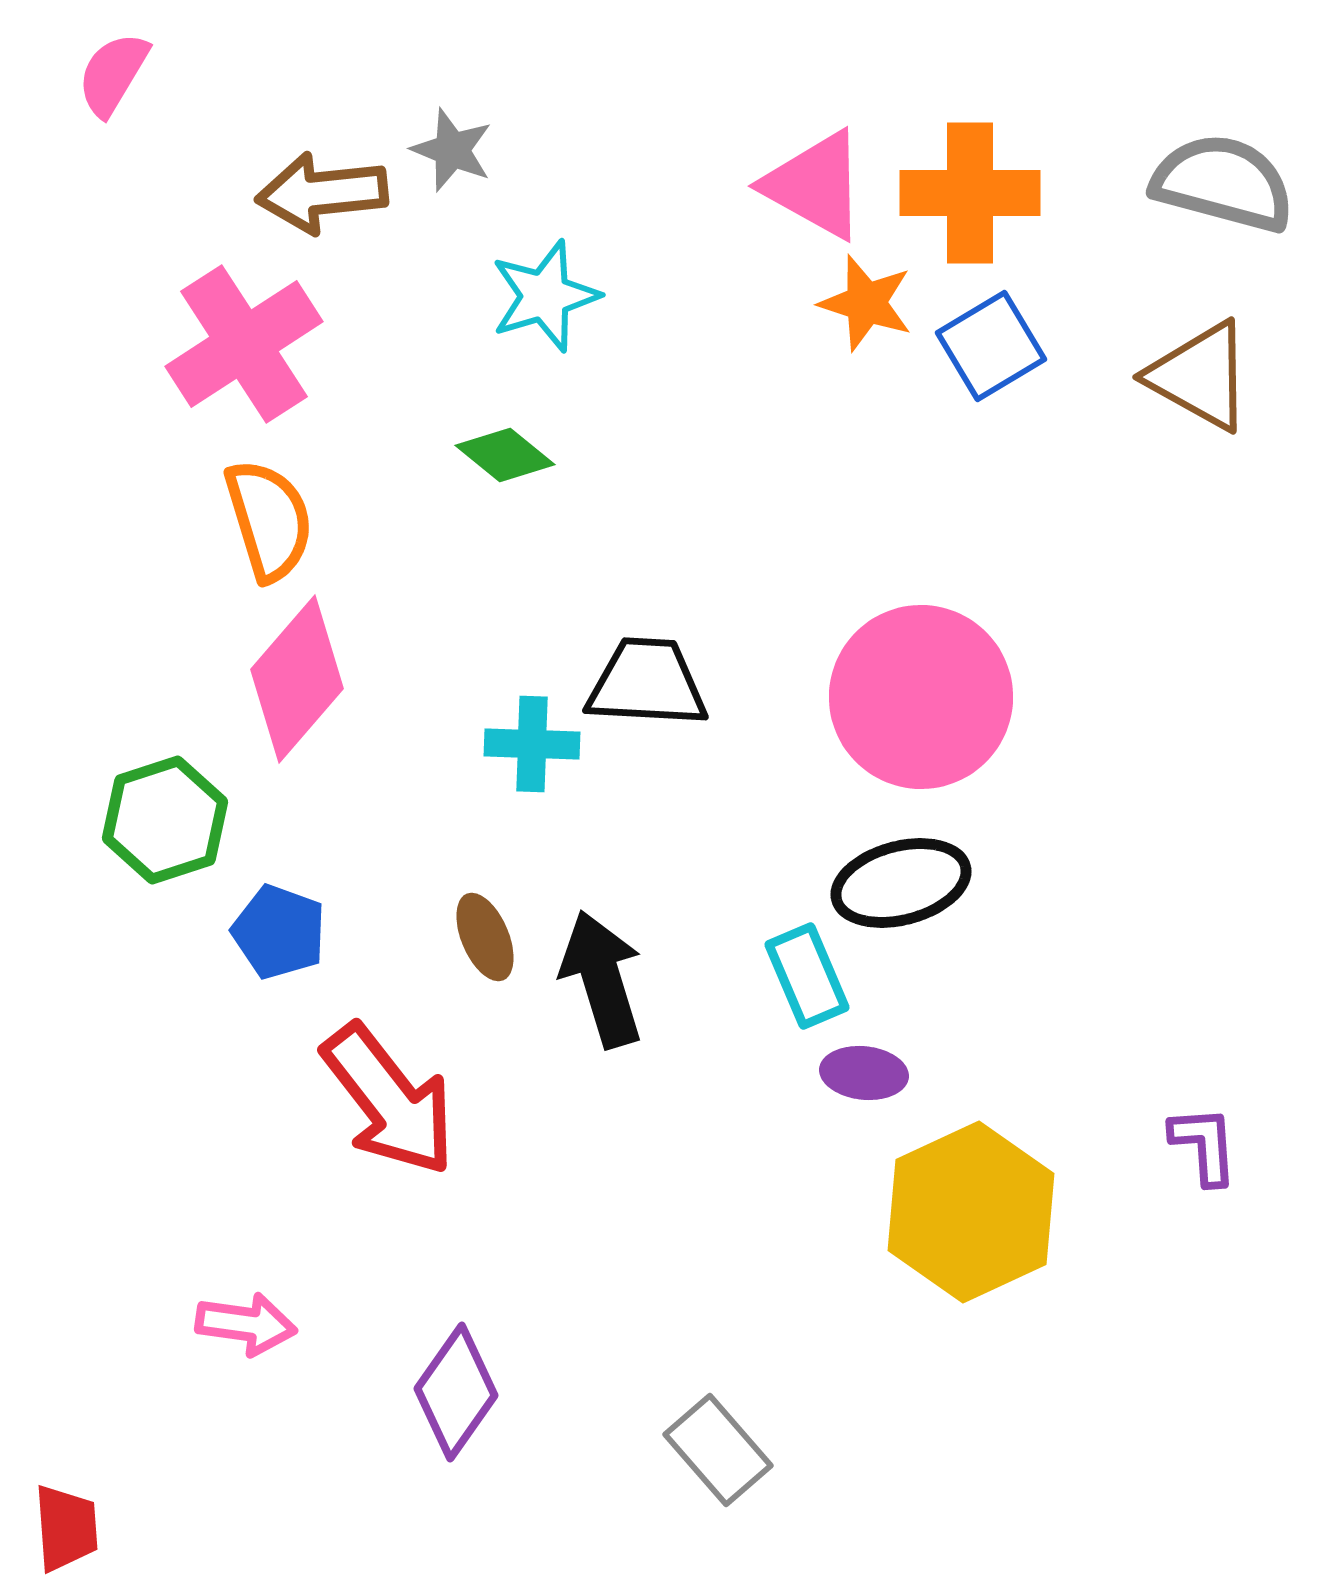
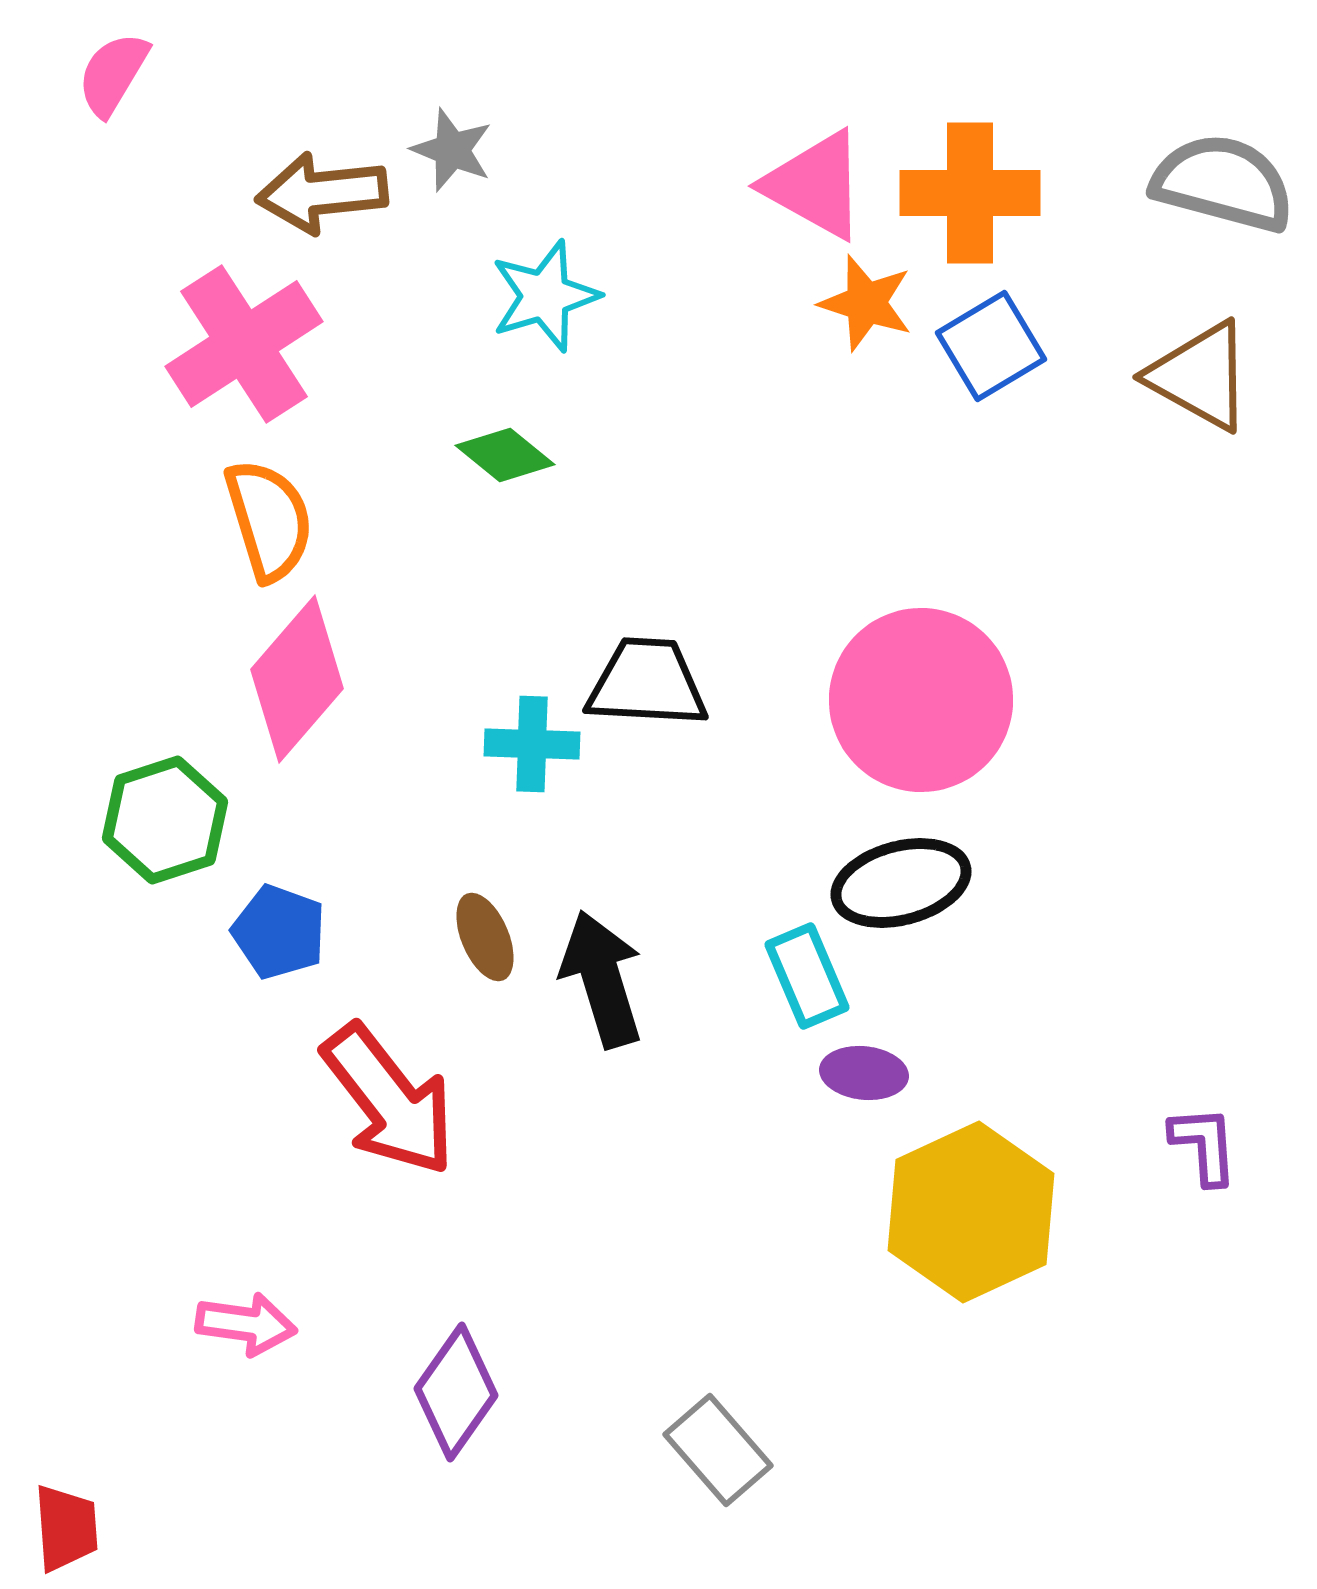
pink circle: moved 3 px down
